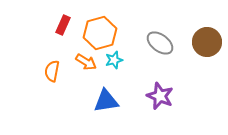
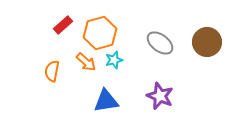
red rectangle: rotated 24 degrees clockwise
orange arrow: rotated 10 degrees clockwise
